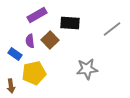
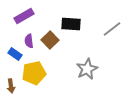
purple rectangle: moved 13 px left, 1 px down
black rectangle: moved 1 px right, 1 px down
purple semicircle: moved 1 px left
gray star: rotated 20 degrees counterclockwise
